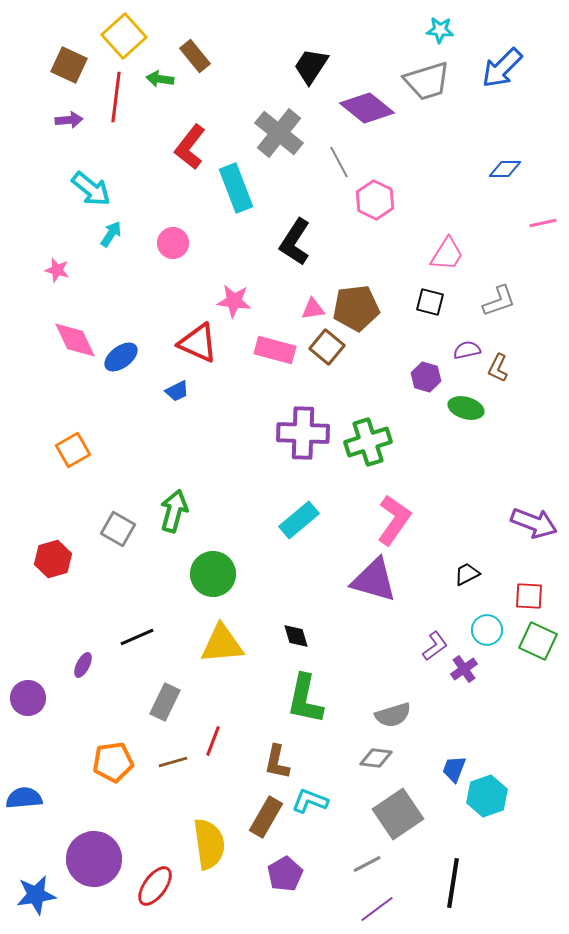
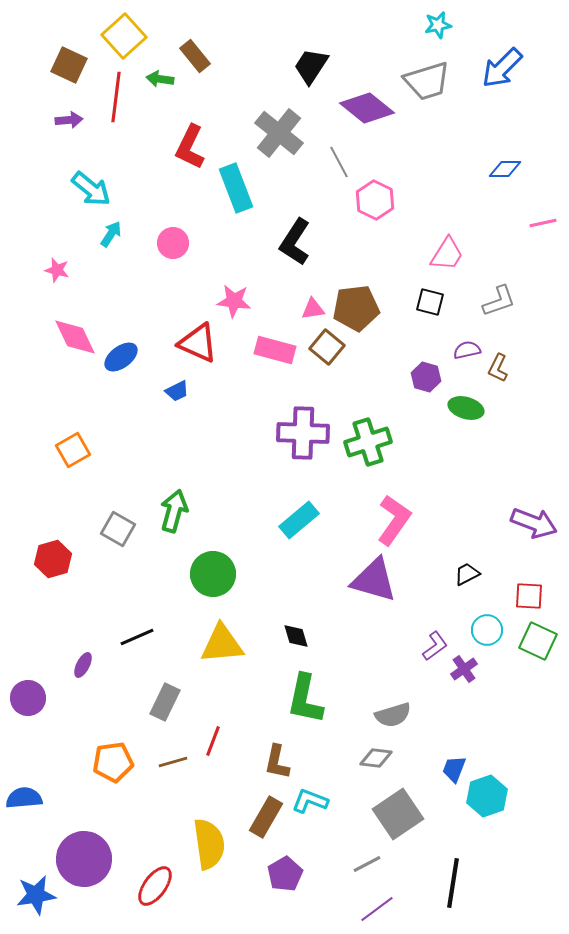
cyan star at (440, 30): moved 2 px left, 5 px up; rotated 16 degrees counterclockwise
red L-shape at (190, 147): rotated 12 degrees counterclockwise
pink diamond at (75, 340): moved 3 px up
purple circle at (94, 859): moved 10 px left
